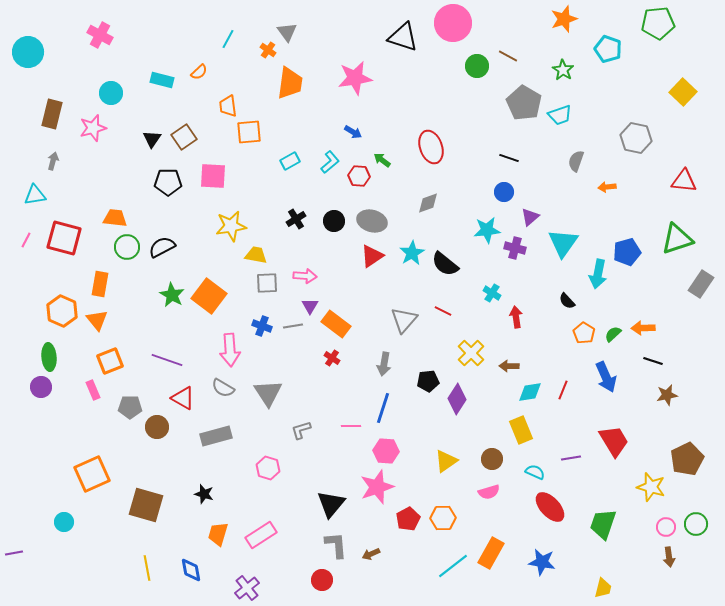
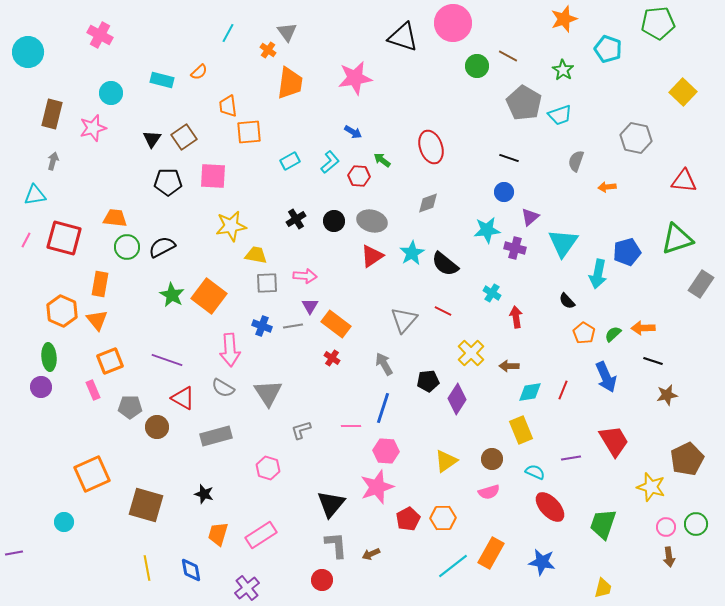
cyan line at (228, 39): moved 6 px up
gray arrow at (384, 364): rotated 140 degrees clockwise
